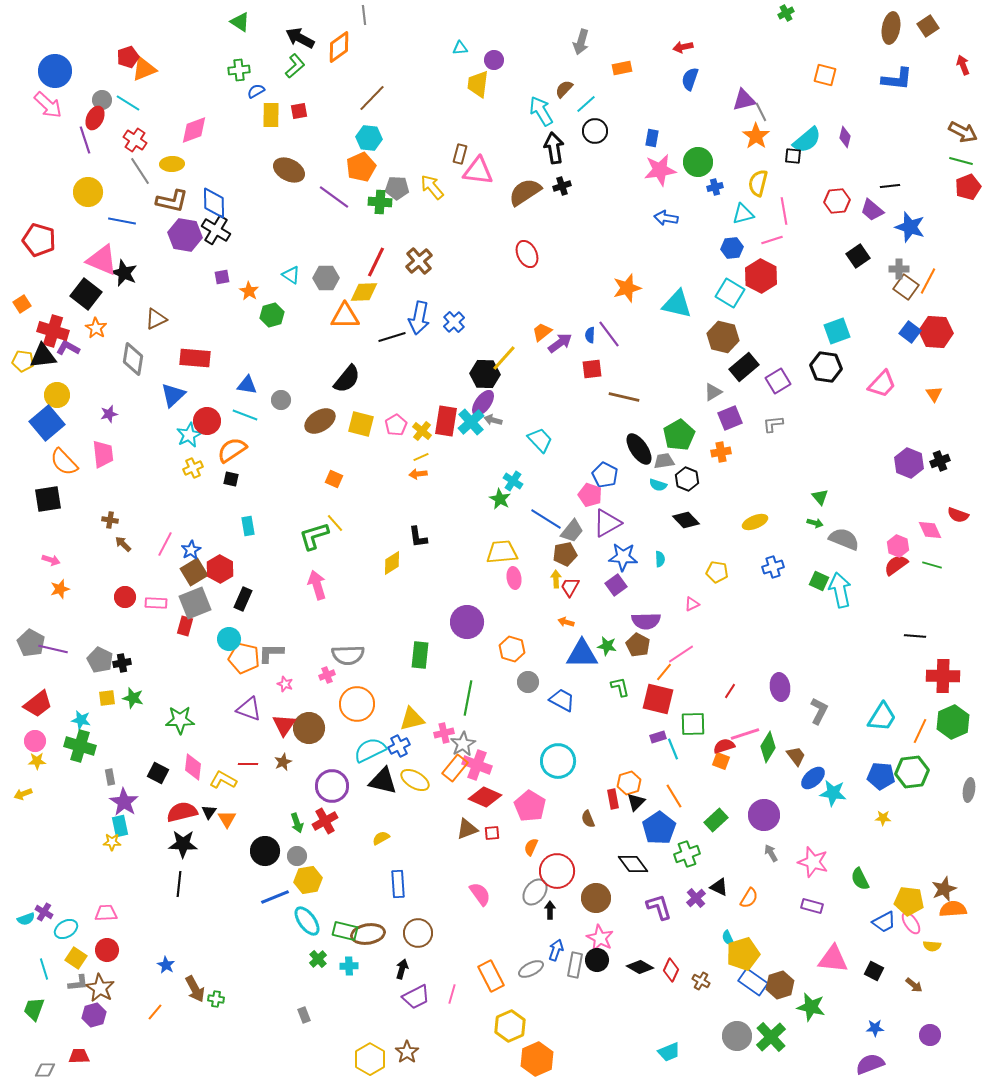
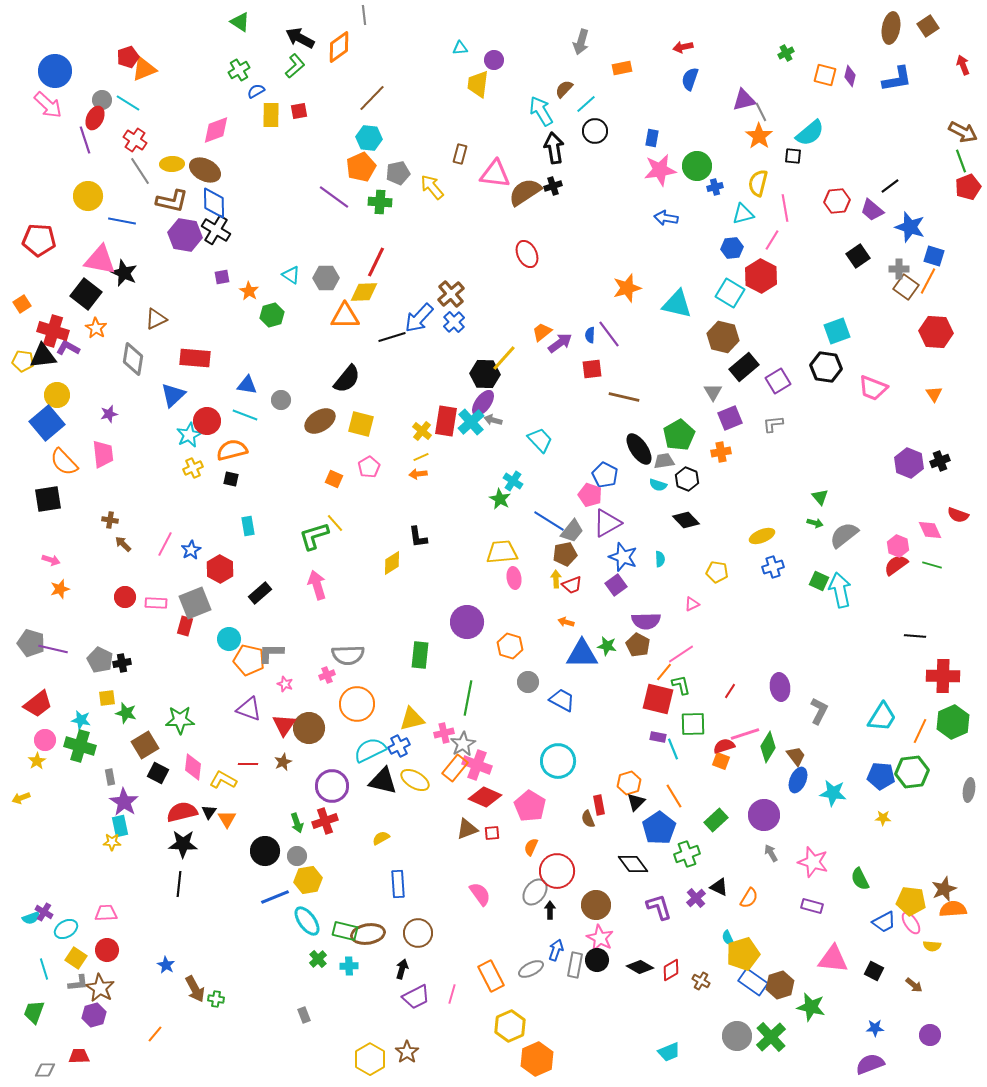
green cross at (786, 13): moved 40 px down
green cross at (239, 70): rotated 25 degrees counterclockwise
blue L-shape at (897, 79): rotated 16 degrees counterclockwise
pink diamond at (194, 130): moved 22 px right
orange star at (756, 136): moved 3 px right
purple diamond at (845, 137): moved 5 px right, 61 px up
cyan semicircle at (807, 140): moved 3 px right, 7 px up
green line at (961, 161): rotated 55 degrees clockwise
green circle at (698, 162): moved 1 px left, 4 px down
brown ellipse at (289, 170): moved 84 px left
pink triangle at (478, 171): moved 17 px right, 3 px down
black cross at (562, 186): moved 9 px left
black line at (890, 186): rotated 30 degrees counterclockwise
gray pentagon at (397, 188): moved 1 px right, 15 px up; rotated 15 degrees counterclockwise
yellow circle at (88, 192): moved 4 px down
pink line at (784, 211): moved 1 px right, 3 px up
red pentagon at (39, 240): rotated 12 degrees counterclockwise
pink line at (772, 240): rotated 40 degrees counterclockwise
pink triangle at (102, 260): moved 2 px left; rotated 12 degrees counterclockwise
brown cross at (419, 261): moved 32 px right, 33 px down
blue arrow at (419, 318): rotated 32 degrees clockwise
blue square at (910, 332): moved 24 px right, 76 px up; rotated 20 degrees counterclockwise
pink trapezoid at (882, 384): moved 9 px left, 4 px down; rotated 68 degrees clockwise
gray triangle at (713, 392): rotated 30 degrees counterclockwise
pink pentagon at (396, 425): moved 27 px left, 42 px down
orange semicircle at (232, 450): rotated 20 degrees clockwise
blue line at (546, 519): moved 3 px right, 2 px down
yellow ellipse at (755, 522): moved 7 px right, 14 px down
gray semicircle at (844, 539): moved 4 px up; rotated 60 degrees counterclockwise
blue star at (623, 557): rotated 16 degrees clockwise
brown square at (194, 572): moved 49 px left, 173 px down
red trapezoid at (570, 587): moved 2 px right, 2 px up; rotated 140 degrees counterclockwise
black rectangle at (243, 599): moved 17 px right, 6 px up; rotated 25 degrees clockwise
gray pentagon at (31, 643): rotated 12 degrees counterclockwise
orange hexagon at (512, 649): moved 2 px left, 3 px up
orange pentagon at (244, 658): moved 5 px right, 2 px down
green L-shape at (620, 687): moved 61 px right, 2 px up
green star at (133, 698): moved 7 px left, 15 px down
purple rectangle at (658, 737): rotated 28 degrees clockwise
pink circle at (35, 741): moved 10 px right, 1 px up
yellow star at (37, 761): rotated 30 degrees counterclockwise
blue ellipse at (813, 778): moved 15 px left, 2 px down; rotated 25 degrees counterclockwise
yellow arrow at (23, 794): moved 2 px left, 4 px down
red rectangle at (613, 799): moved 14 px left, 6 px down
red cross at (325, 821): rotated 10 degrees clockwise
brown circle at (596, 898): moved 7 px down
yellow pentagon at (909, 901): moved 2 px right
cyan semicircle at (26, 919): moved 5 px right, 1 px up
red diamond at (671, 970): rotated 35 degrees clockwise
green trapezoid at (34, 1009): moved 3 px down
orange line at (155, 1012): moved 22 px down
